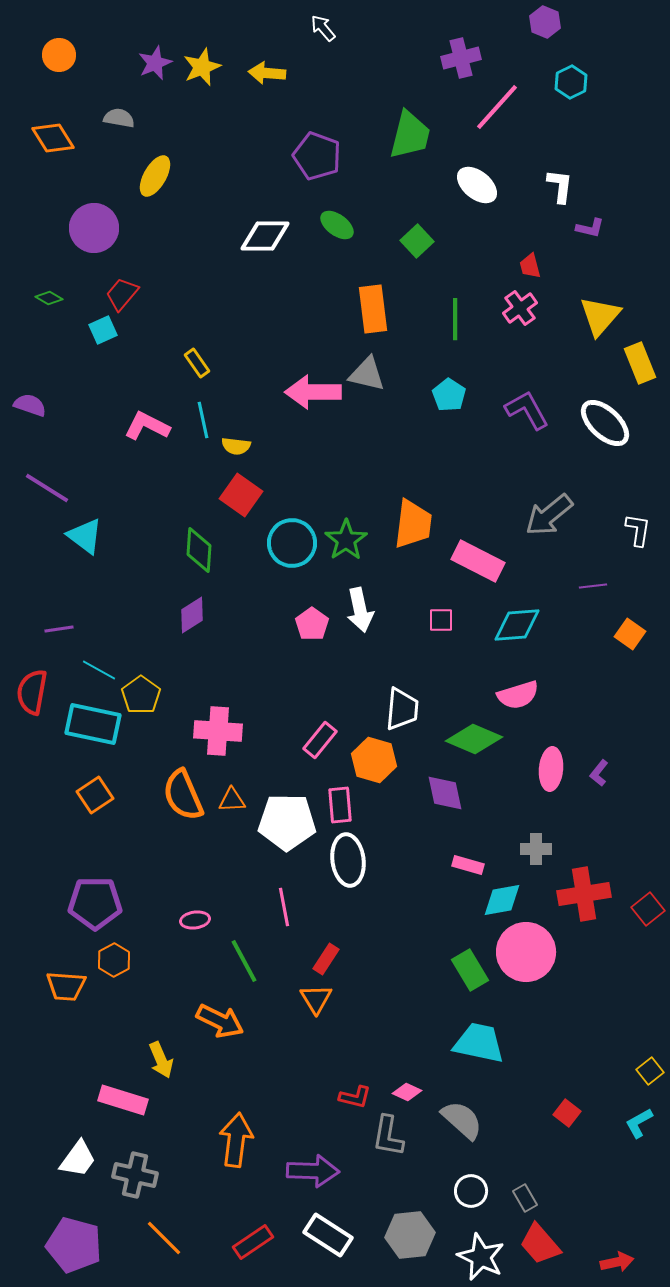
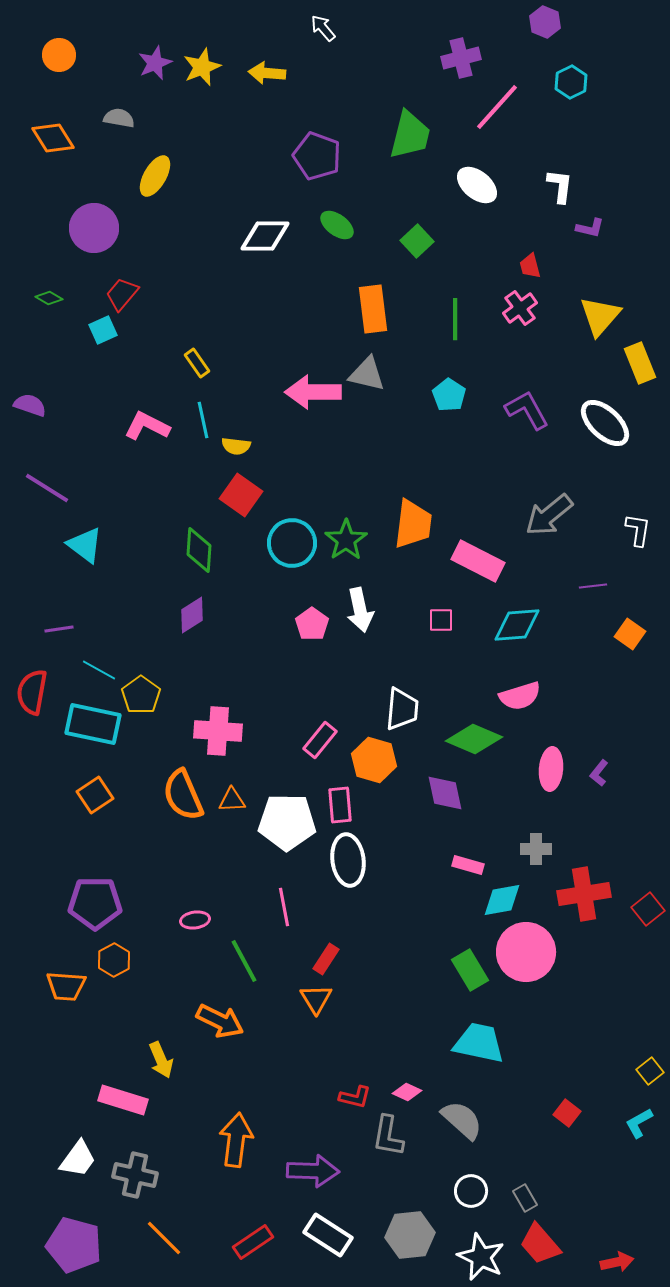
cyan triangle at (85, 536): moved 9 px down
pink semicircle at (518, 695): moved 2 px right, 1 px down
